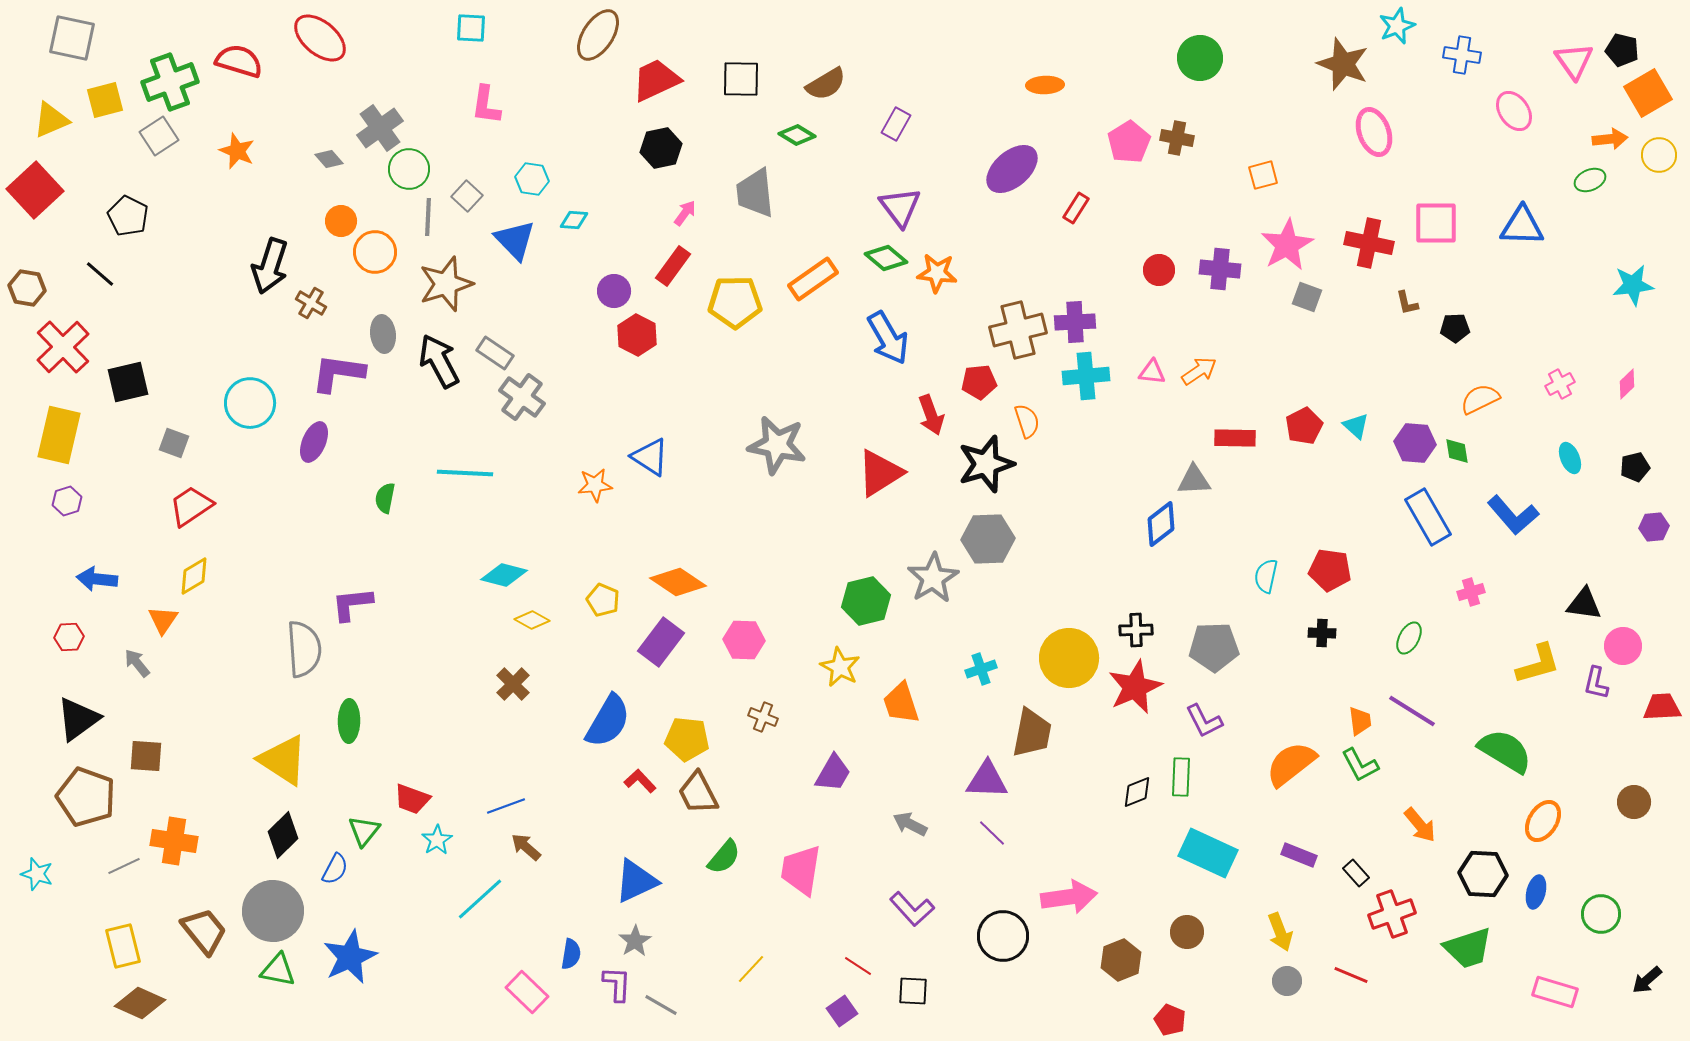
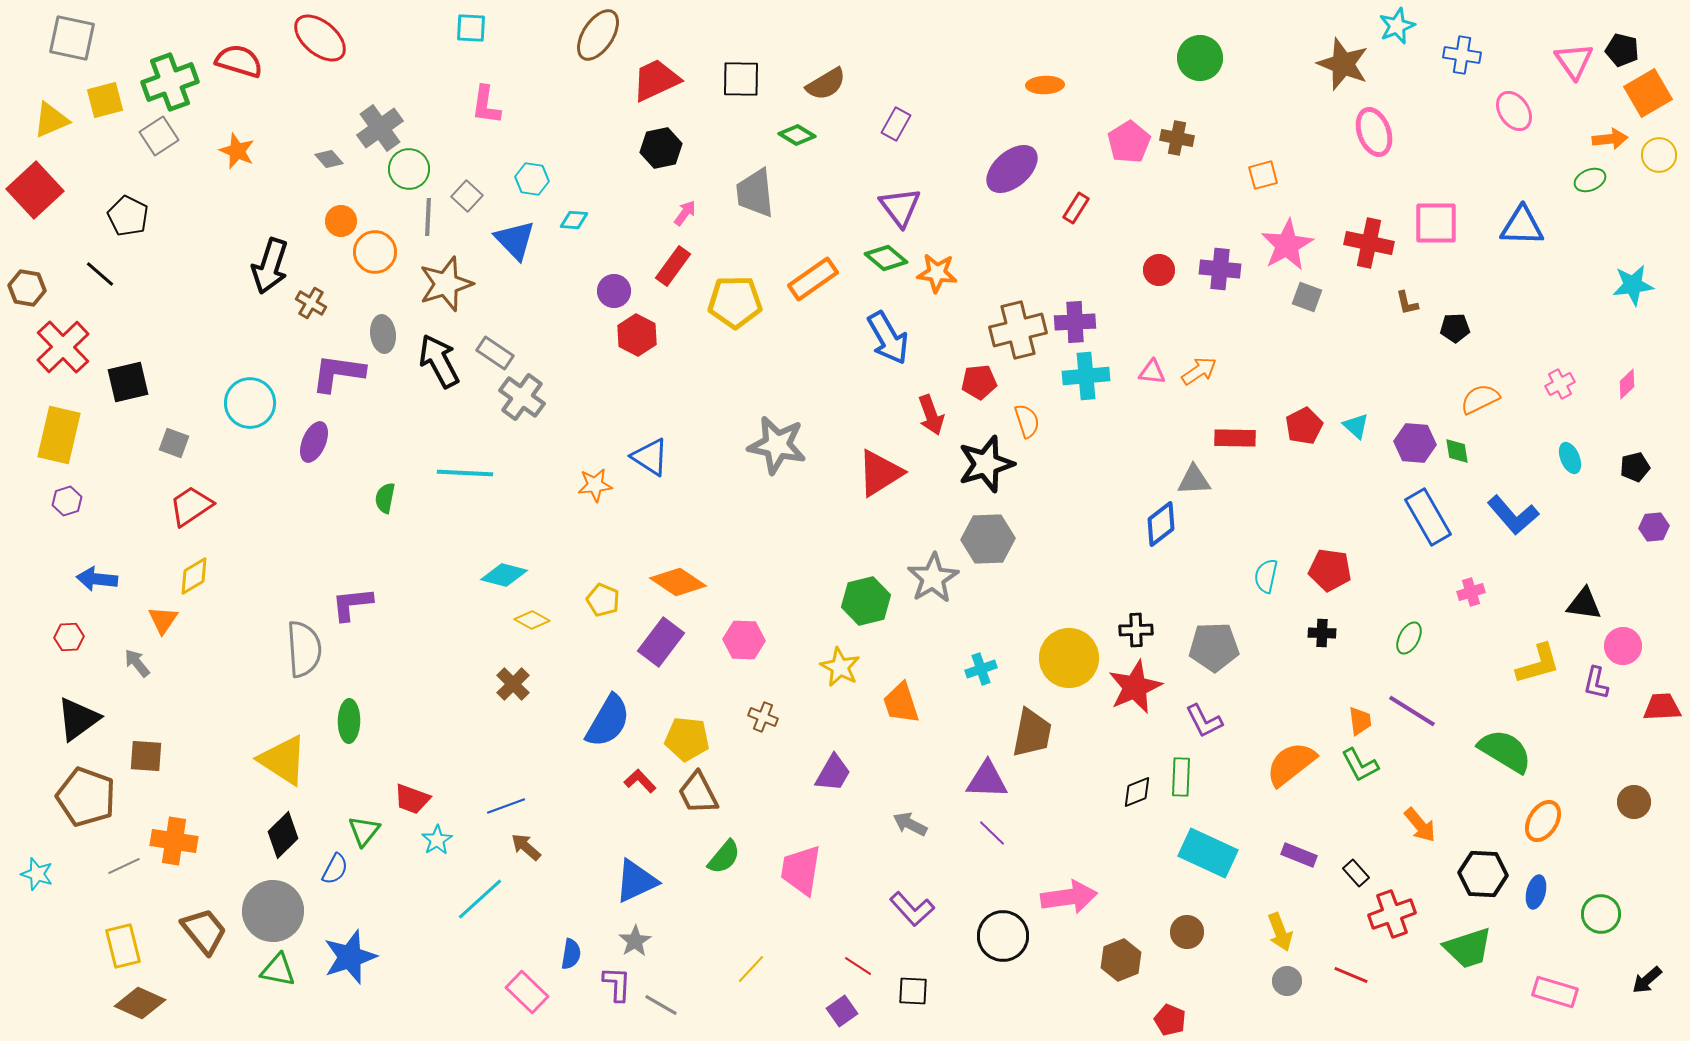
blue star at (350, 957): rotated 6 degrees clockwise
